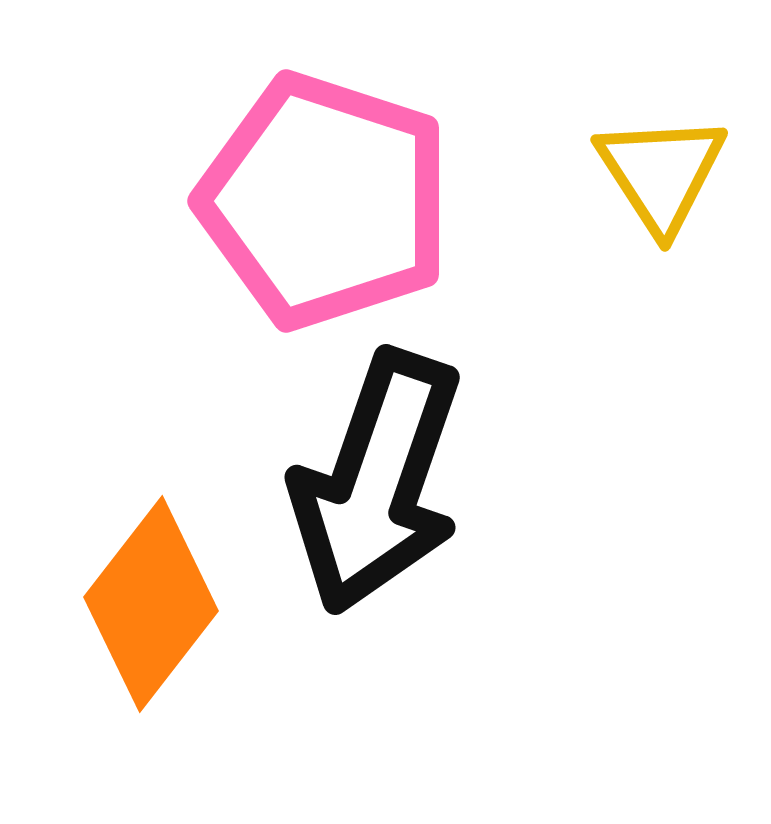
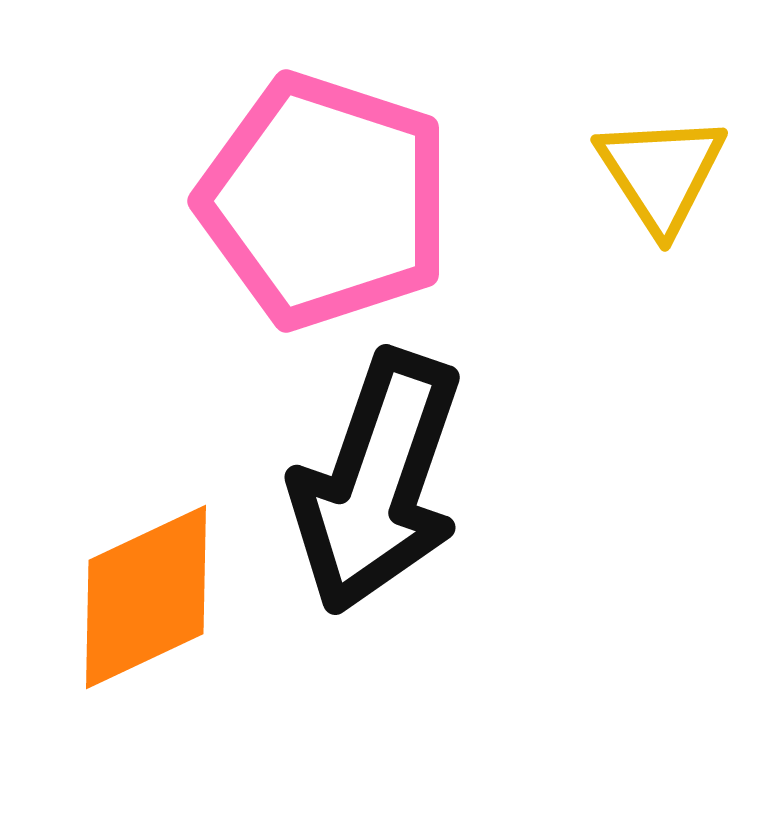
orange diamond: moved 5 px left, 7 px up; rotated 27 degrees clockwise
